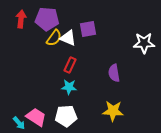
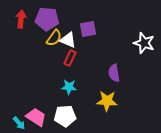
white triangle: moved 2 px down
white star: rotated 20 degrees clockwise
red rectangle: moved 7 px up
yellow star: moved 6 px left, 10 px up
white pentagon: moved 1 px left
